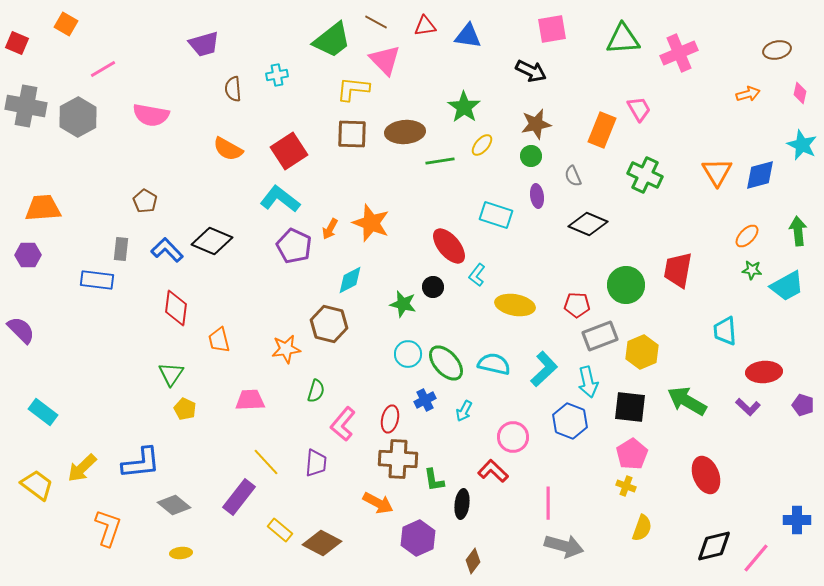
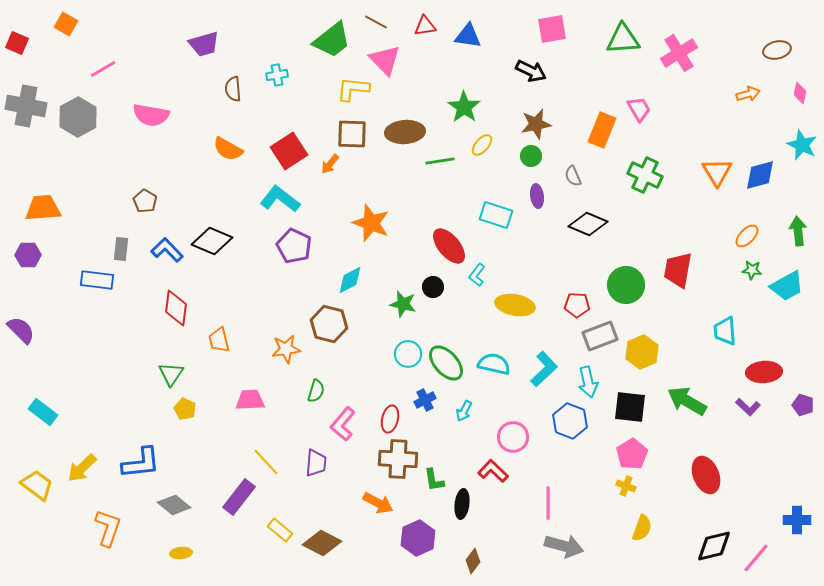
pink cross at (679, 53): rotated 9 degrees counterclockwise
orange arrow at (330, 229): moved 65 px up; rotated 10 degrees clockwise
